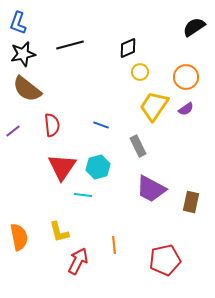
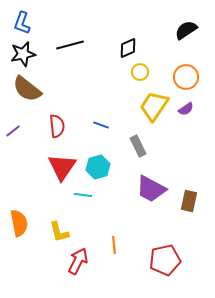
blue L-shape: moved 4 px right
black semicircle: moved 8 px left, 3 px down
red semicircle: moved 5 px right, 1 px down
brown rectangle: moved 2 px left, 1 px up
orange semicircle: moved 14 px up
